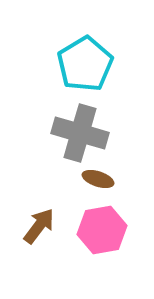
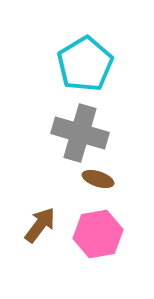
brown arrow: moved 1 px right, 1 px up
pink hexagon: moved 4 px left, 4 px down
